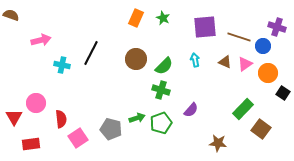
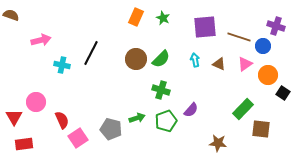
orange rectangle: moved 1 px up
purple cross: moved 1 px left, 1 px up
brown triangle: moved 6 px left, 2 px down
green semicircle: moved 3 px left, 7 px up
orange circle: moved 2 px down
pink circle: moved 1 px up
red semicircle: moved 1 px right, 1 px down; rotated 18 degrees counterclockwise
green pentagon: moved 5 px right, 2 px up
brown square: rotated 30 degrees counterclockwise
red rectangle: moved 7 px left
